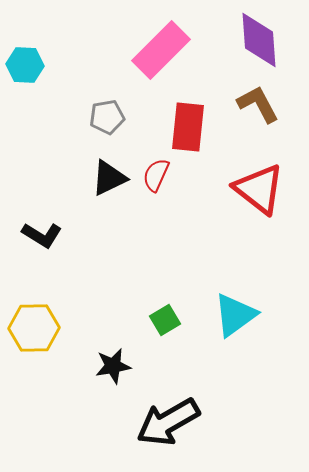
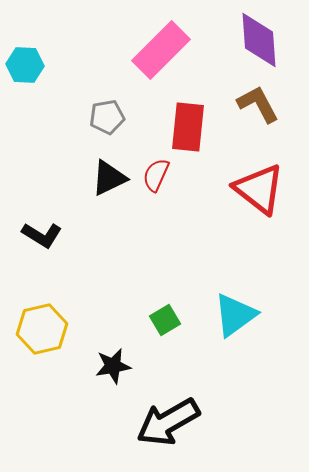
yellow hexagon: moved 8 px right, 1 px down; rotated 12 degrees counterclockwise
